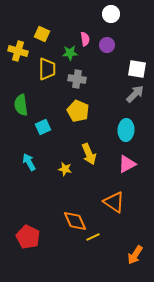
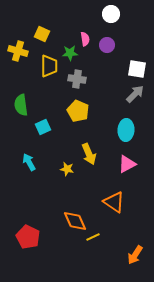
yellow trapezoid: moved 2 px right, 3 px up
yellow star: moved 2 px right
